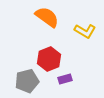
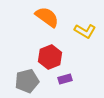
red hexagon: moved 1 px right, 2 px up
